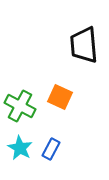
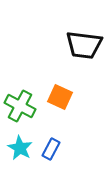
black trapezoid: rotated 78 degrees counterclockwise
